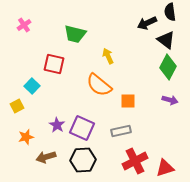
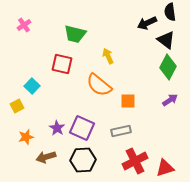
red square: moved 8 px right
purple arrow: rotated 49 degrees counterclockwise
purple star: moved 3 px down
